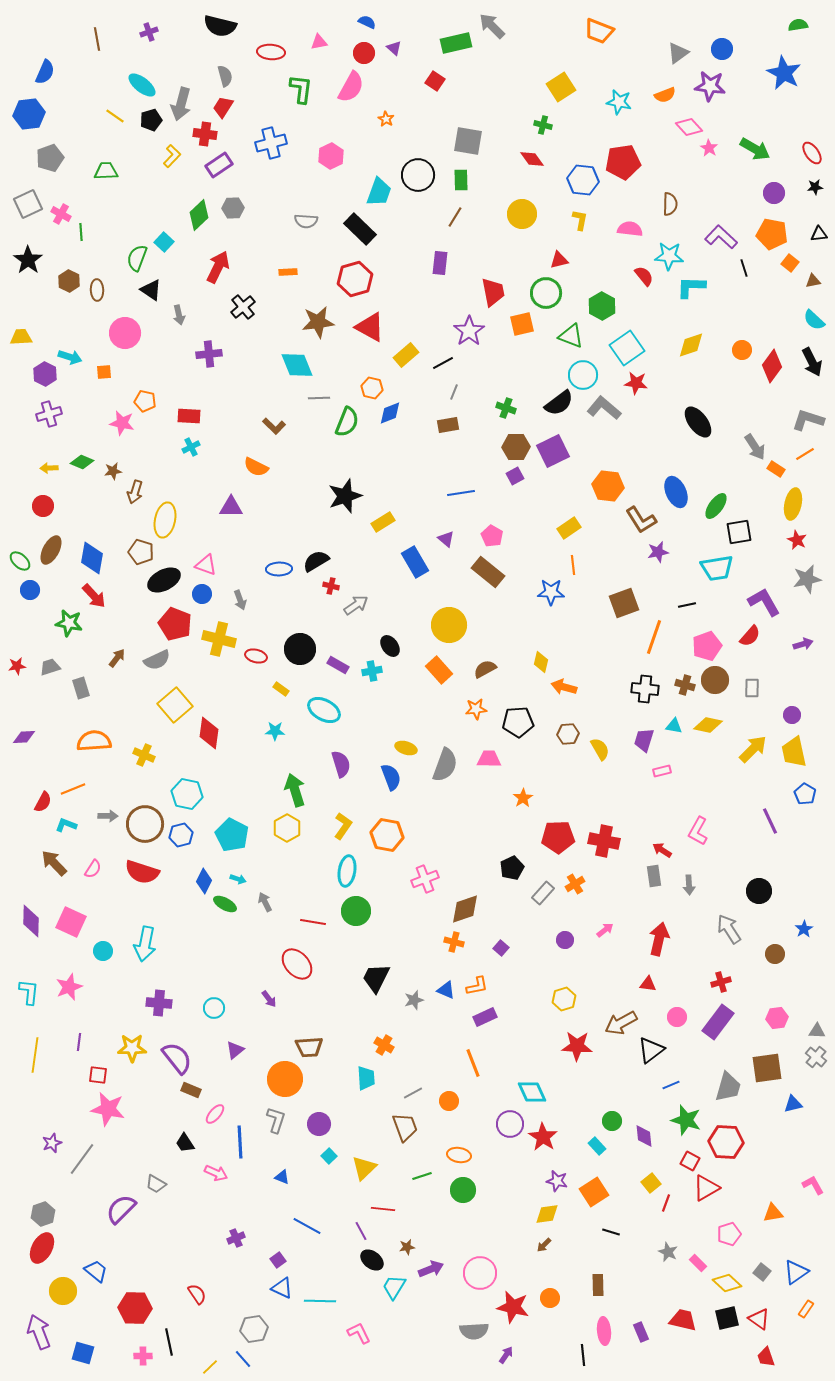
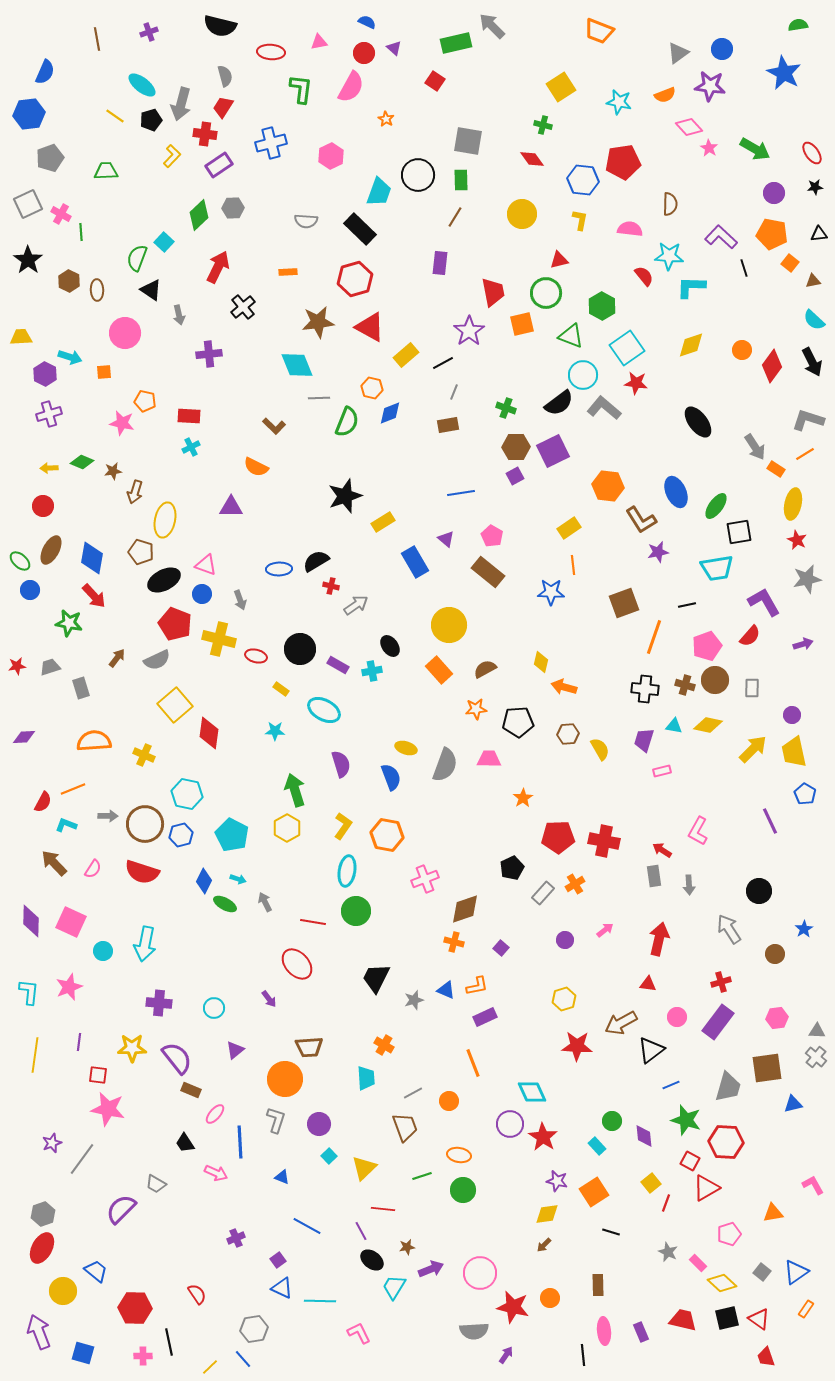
yellow diamond at (727, 1283): moved 5 px left
